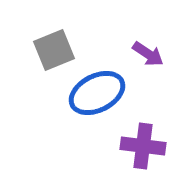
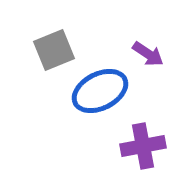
blue ellipse: moved 3 px right, 2 px up
purple cross: rotated 18 degrees counterclockwise
